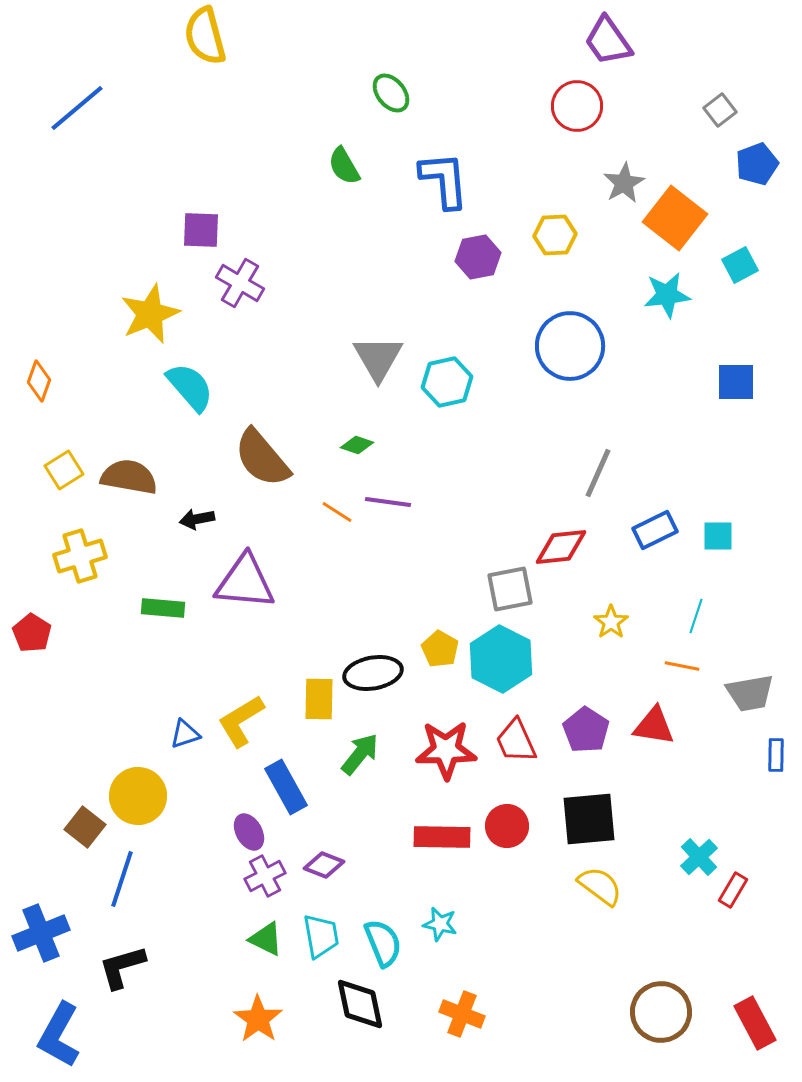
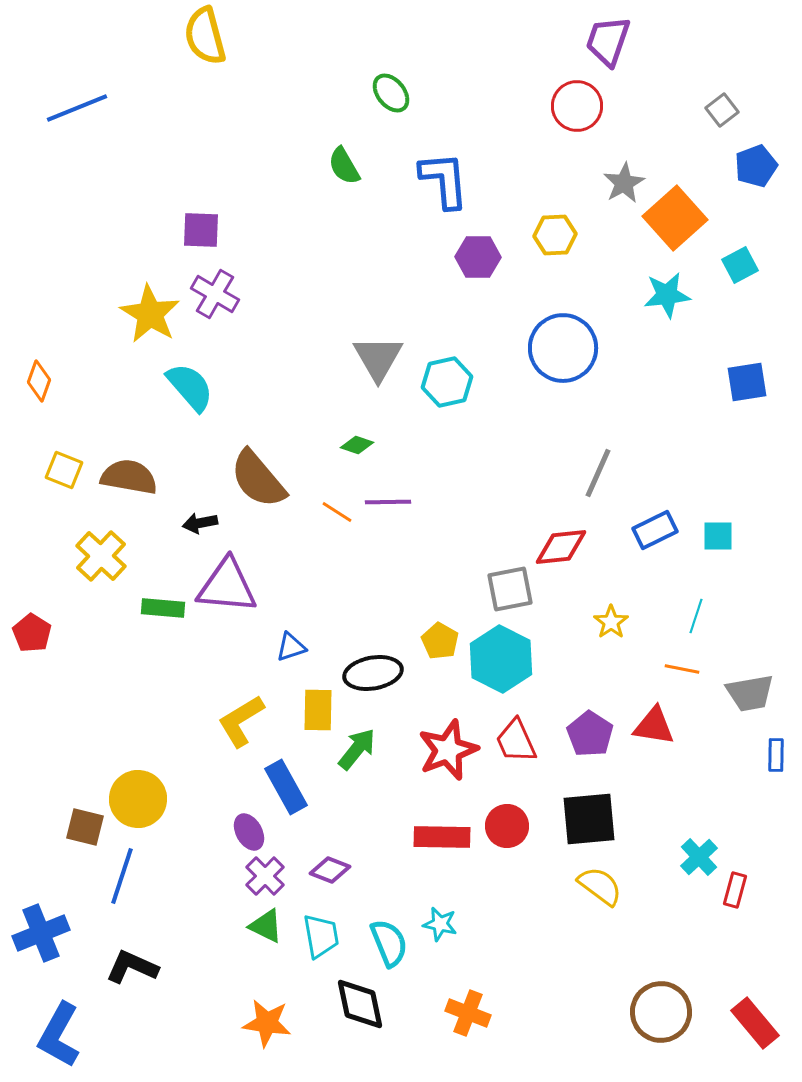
purple trapezoid at (608, 41): rotated 54 degrees clockwise
blue line at (77, 108): rotated 18 degrees clockwise
gray square at (720, 110): moved 2 px right
blue pentagon at (757, 164): moved 1 px left, 2 px down
orange square at (675, 218): rotated 10 degrees clockwise
purple hexagon at (478, 257): rotated 12 degrees clockwise
purple cross at (240, 283): moved 25 px left, 11 px down
yellow star at (150, 314): rotated 18 degrees counterclockwise
blue circle at (570, 346): moved 7 px left, 2 px down
blue square at (736, 382): moved 11 px right; rotated 9 degrees counterclockwise
brown semicircle at (262, 458): moved 4 px left, 21 px down
yellow square at (64, 470): rotated 36 degrees counterclockwise
purple line at (388, 502): rotated 9 degrees counterclockwise
black arrow at (197, 519): moved 3 px right, 4 px down
yellow cross at (80, 556): moved 21 px right; rotated 30 degrees counterclockwise
purple triangle at (245, 582): moved 18 px left, 4 px down
yellow pentagon at (440, 649): moved 8 px up
orange line at (682, 666): moved 3 px down
yellow rectangle at (319, 699): moved 1 px left, 11 px down
purple pentagon at (586, 730): moved 4 px right, 4 px down
blue triangle at (185, 734): moved 106 px right, 87 px up
red star at (446, 750): moved 2 px right; rotated 20 degrees counterclockwise
green arrow at (360, 754): moved 3 px left, 5 px up
yellow circle at (138, 796): moved 3 px down
brown square at (85, 827): rotated 24 degrees counterclockwise
purple diamond at (324, 865): moved 6 px right, 5 px down
purple cross at (265, 876): rotated 18 degrees counterclockwise
blue line at (122, 879): moved 3 px up
red rectangle at (733, 890): moved 2 px right; rotated 16 degrees counterclockwise
green triangle at (266, 939): moved 13 px up
cyan semicircle at (383, 943): moved 6 px right
black L-shape at (122, 967): moved 10 px right; rotated 40 degrees clockwise
orange cross at (462, 1014): moved 6 px right, 1 px up
orange star at (258, 1019): moved 9 px right, 4 px down; rotated 27 degrees counterclockwise
red rectangle at (755, 1023): rotated 12 degrees counterclockwise
